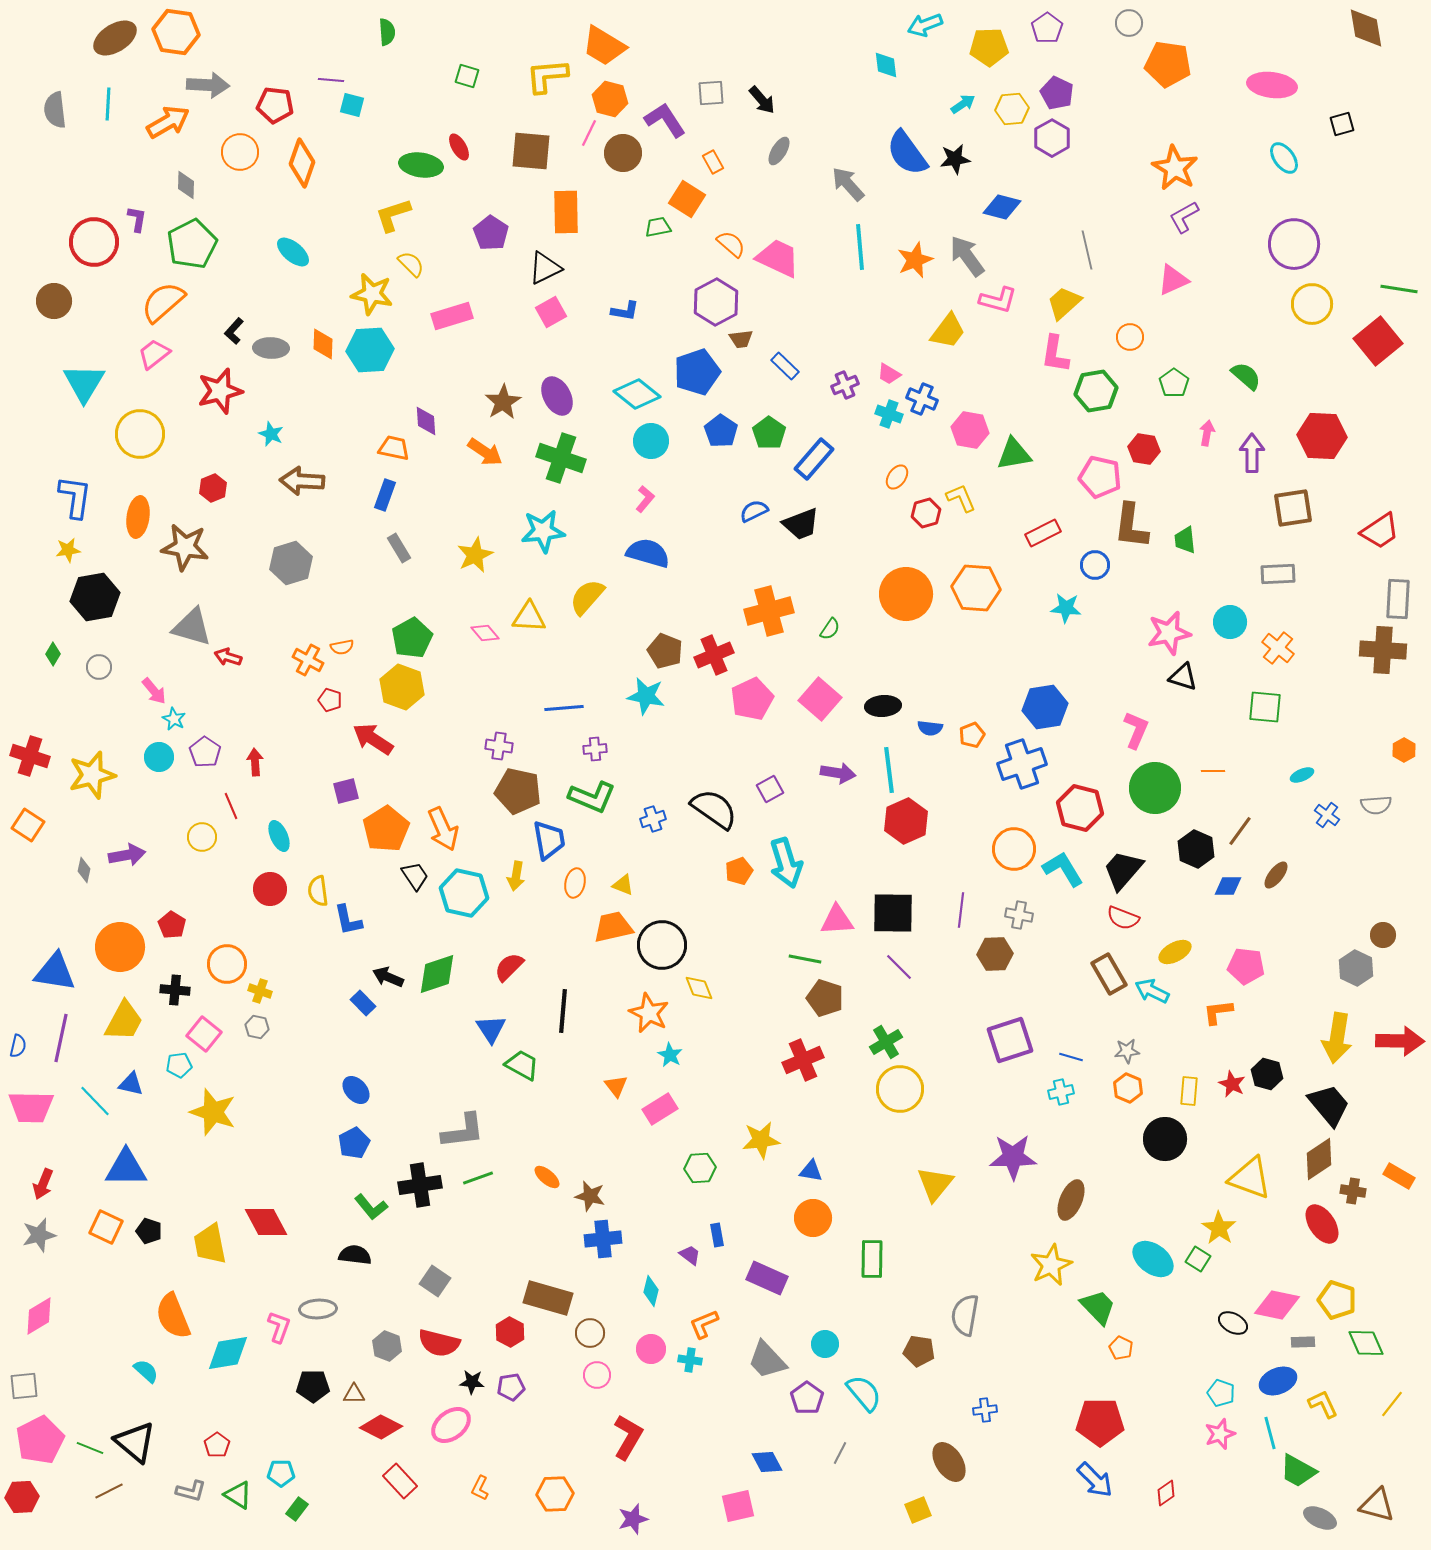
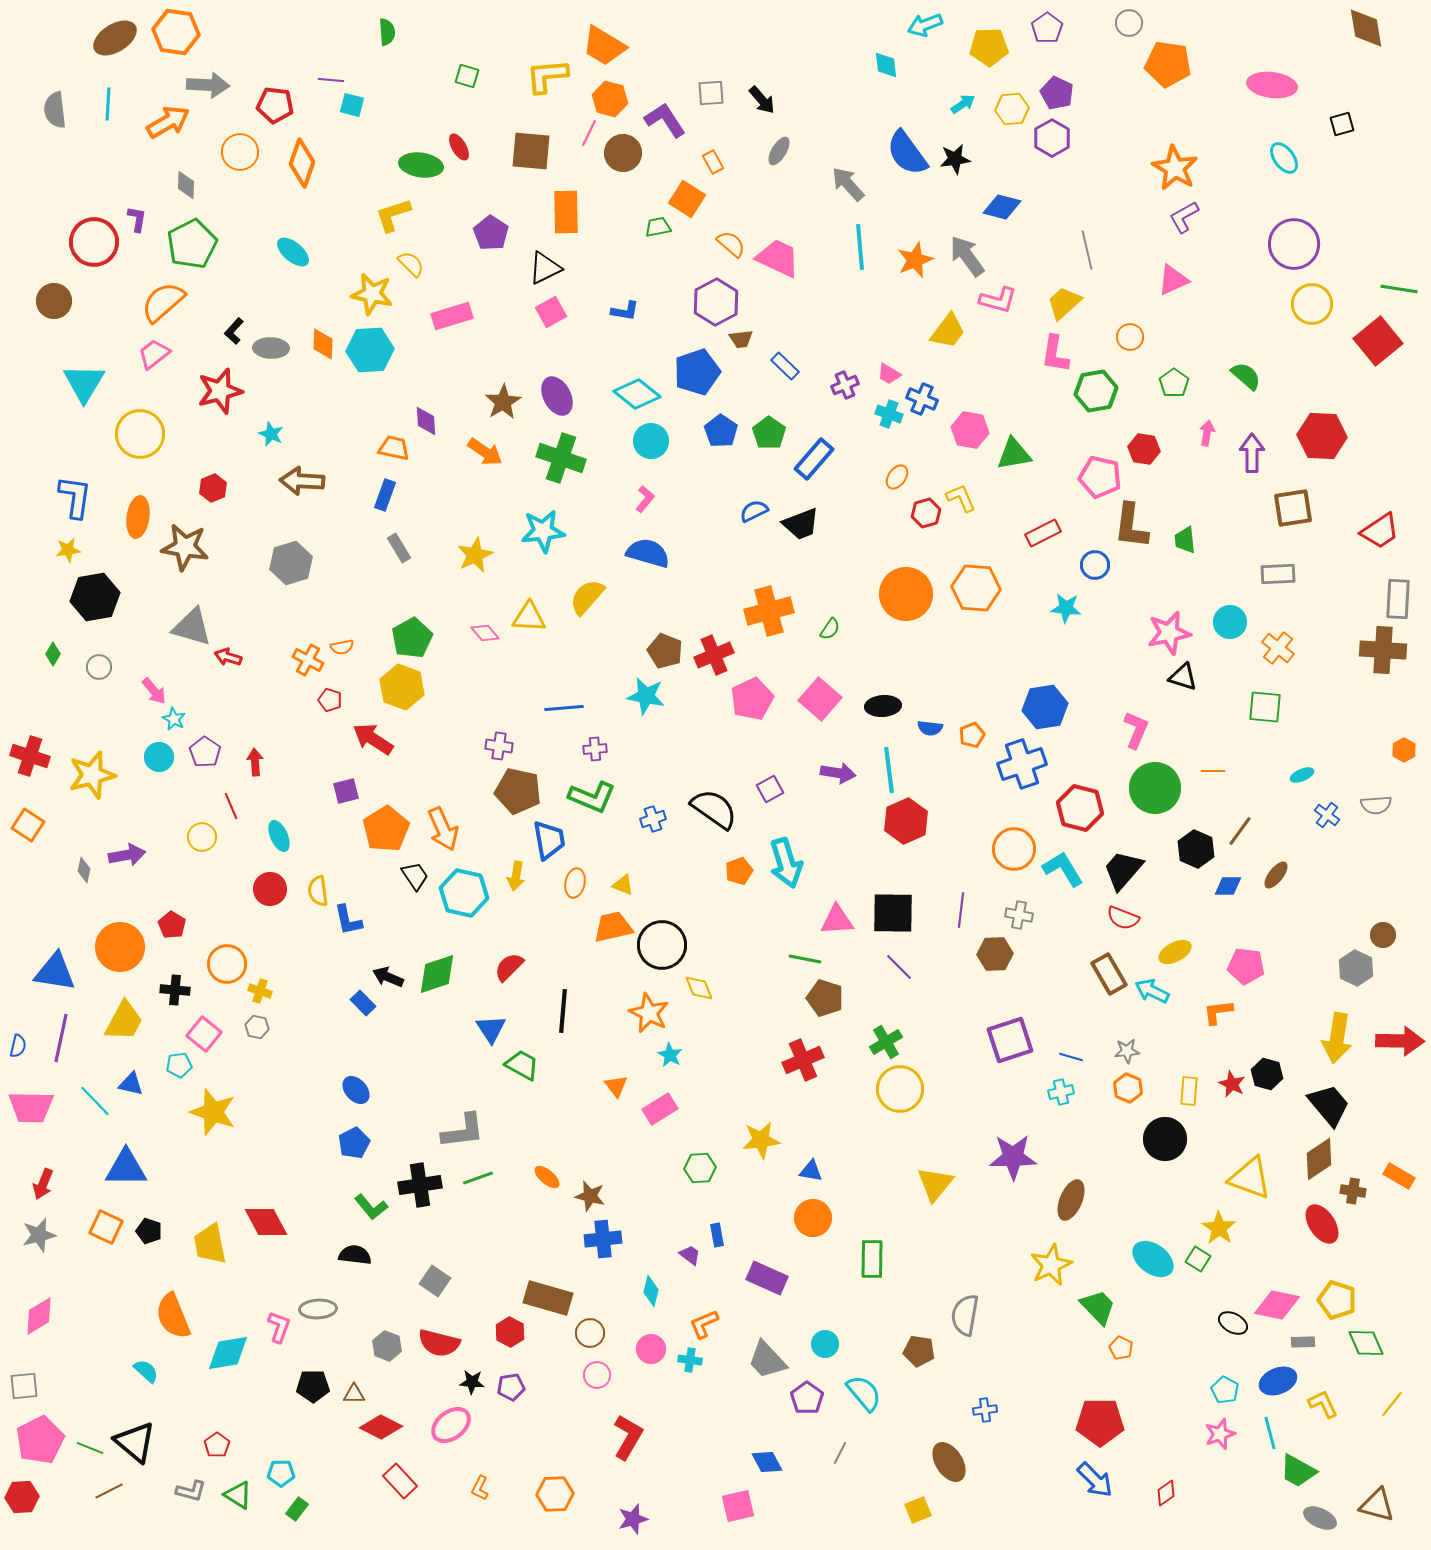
cyan pentagon at (1221, 1393): moved 4 px right, 3 px up; rotated 8 degrees clockwise
